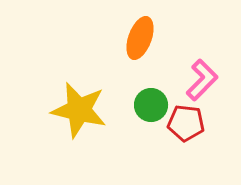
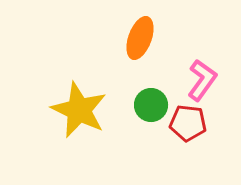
pink L-shape: rotated 9 degrees counterclockwise
yellow star: rotated 12 degrees clockwise
red pentagon: moved 2 px right
